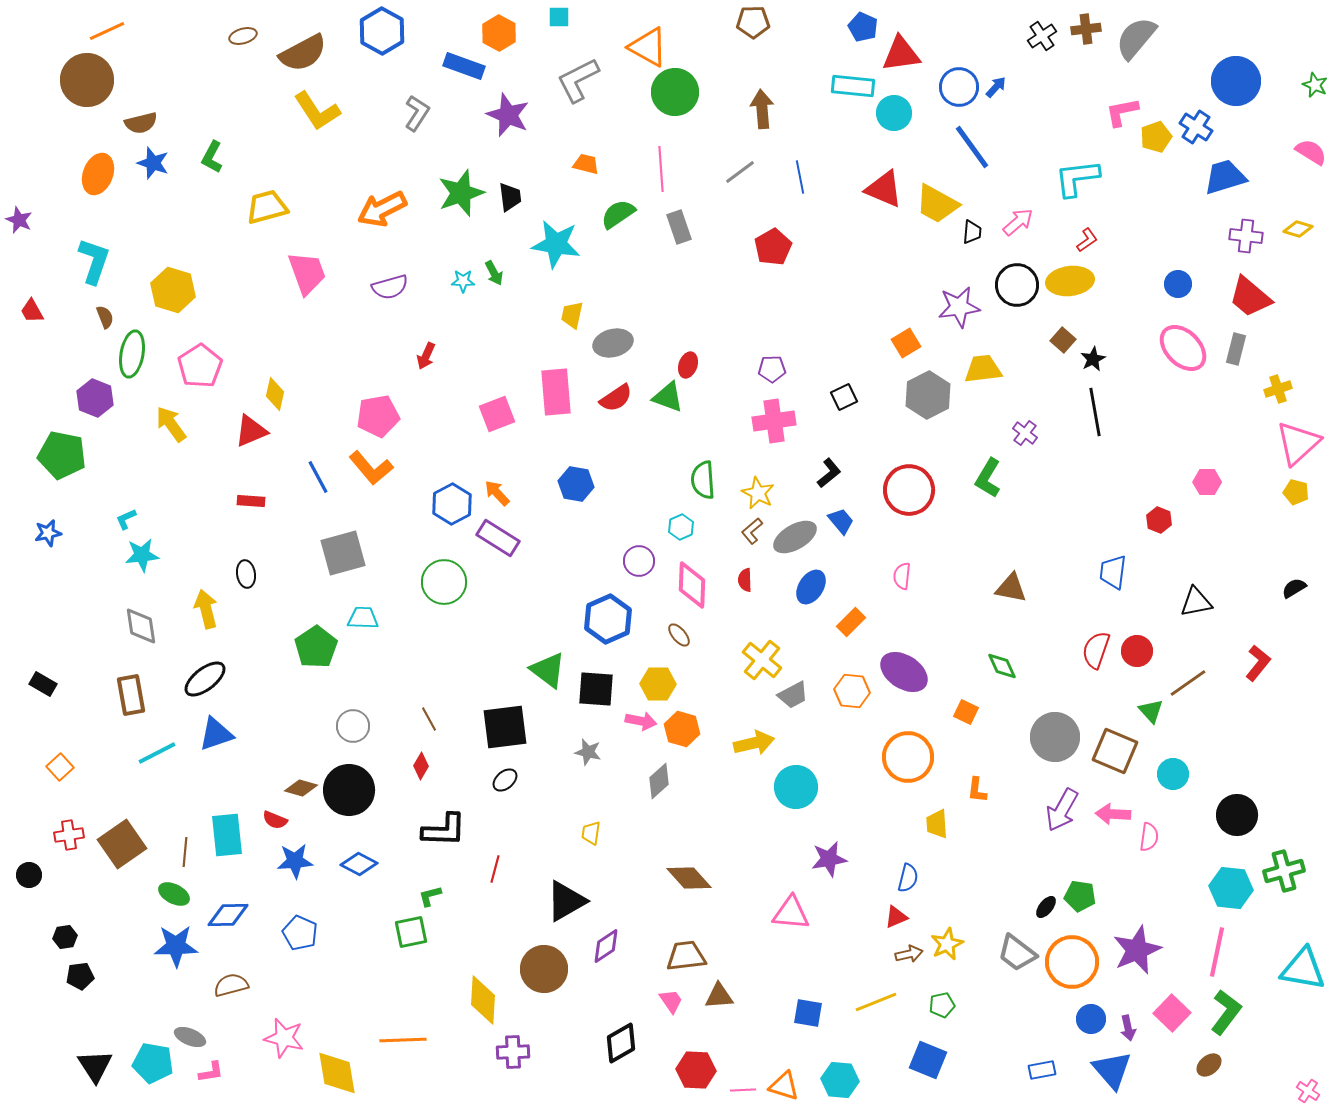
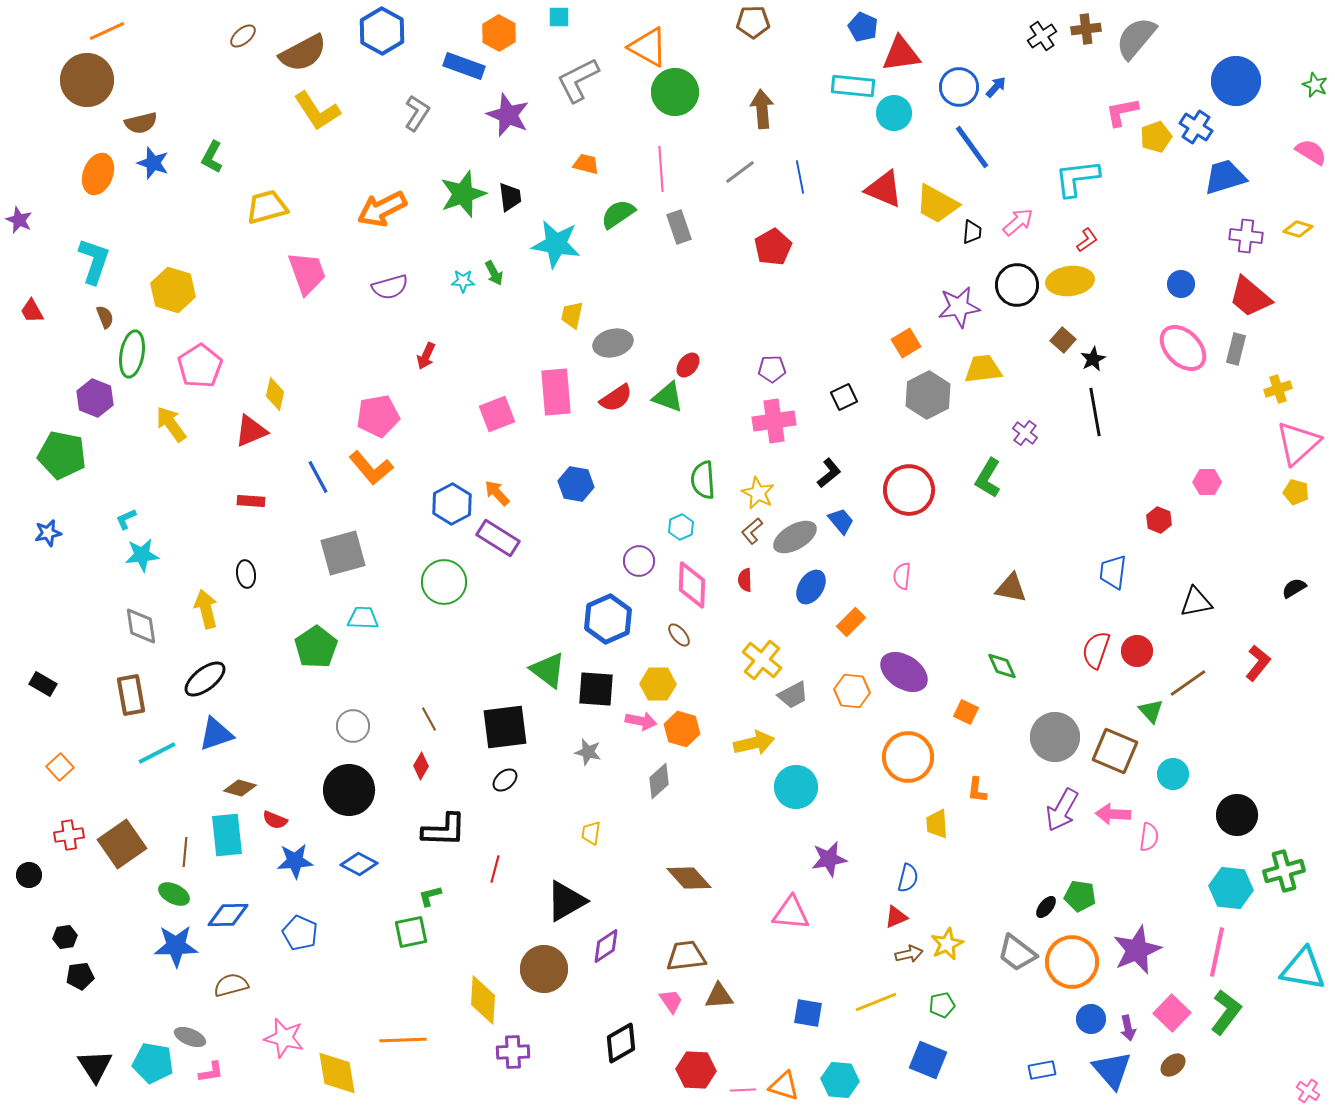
brown ellipse at (243, 36): rotated 24 degrees counterclockwise
green star at (461, 193): moved 2 px right, 1 px down
blue circle at (1178, 284): moved 3 px right
red ellipse at (688, 365): rotated 20 degrees clockwise
brown diamond at (301, 788): moved 61 px left
brown ellipse at (1209, 1065): moved 36 px left
